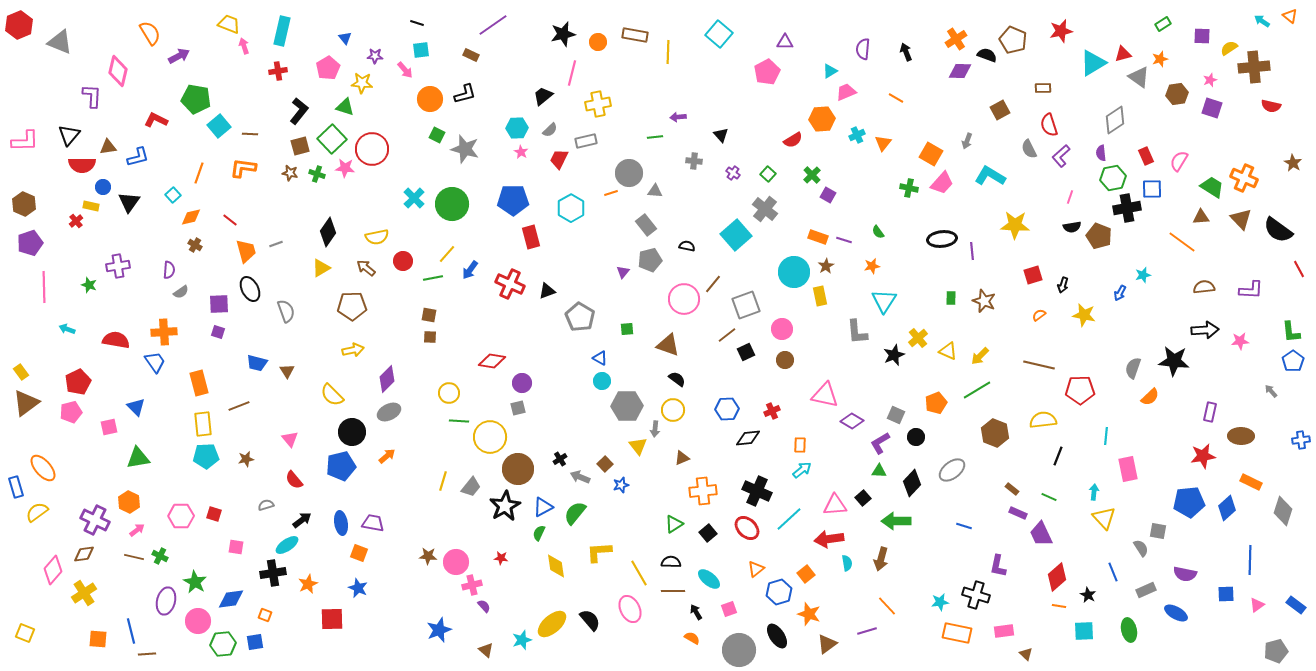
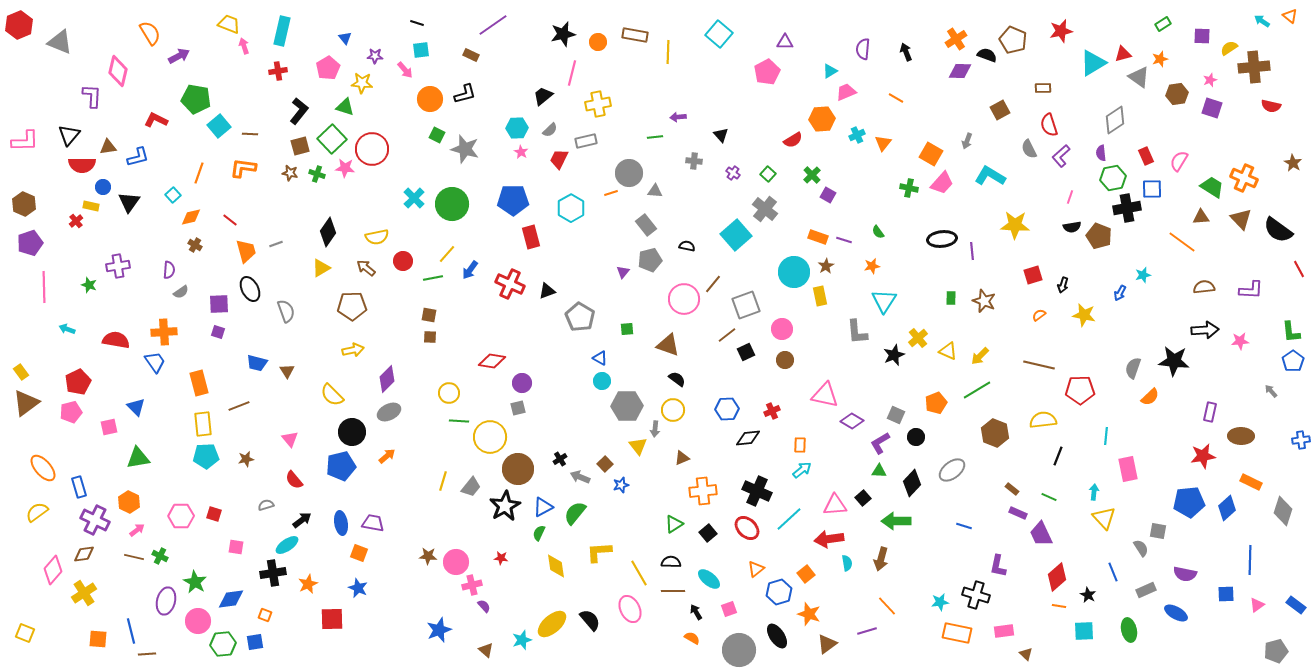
blue rectangle at (16, 487): moved 63 px right
